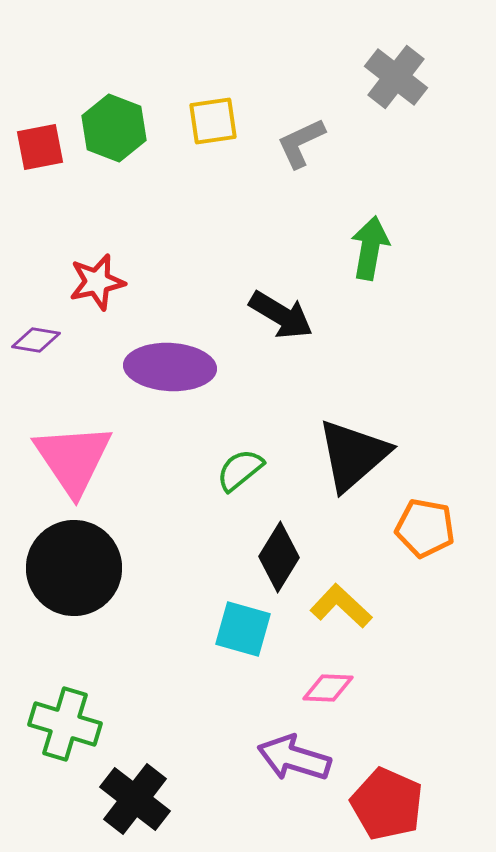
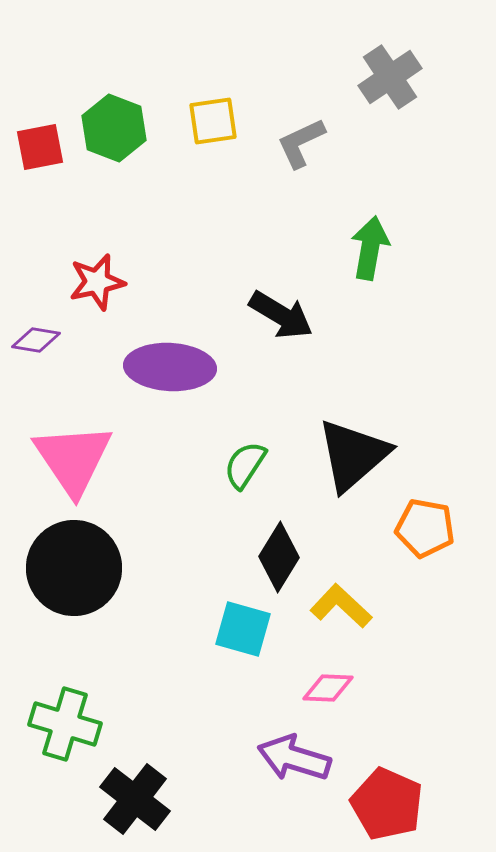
gray cross: moved 6 px left; rotated 18 degrees clockwise
green semicircle: moved 5 px right, 5 px up; rotated 18 degrees counterclockwise
